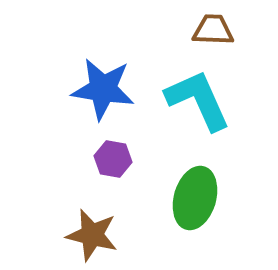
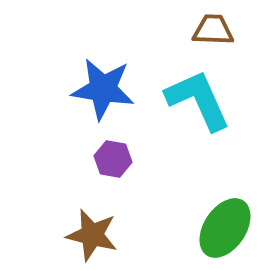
green ellipse: moved 30 px right, 30 px down; rotated 18 degrees clockwise
